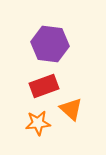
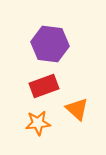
orange triangle: moved 6 px right
